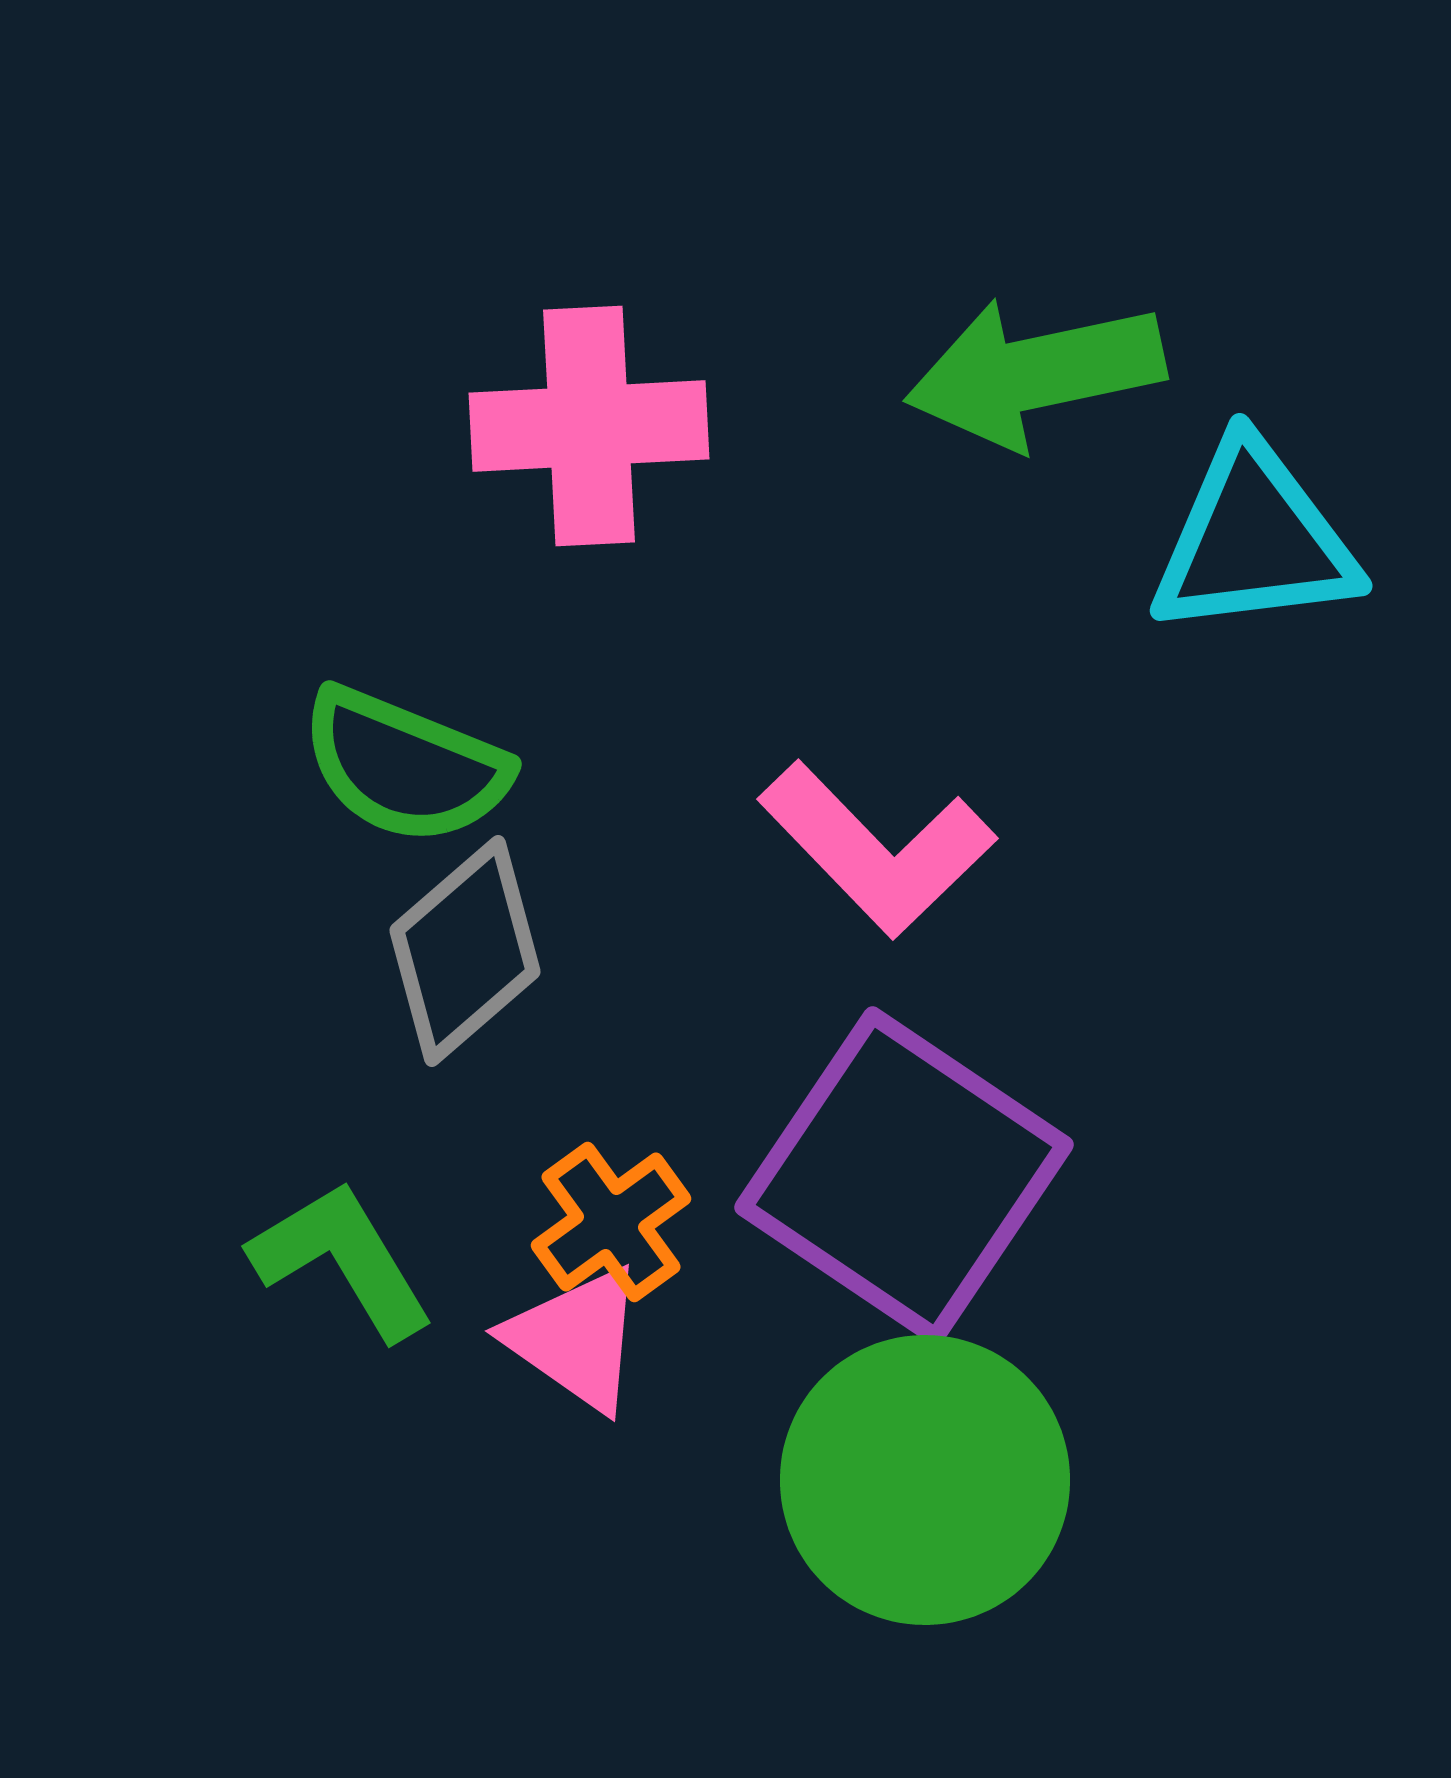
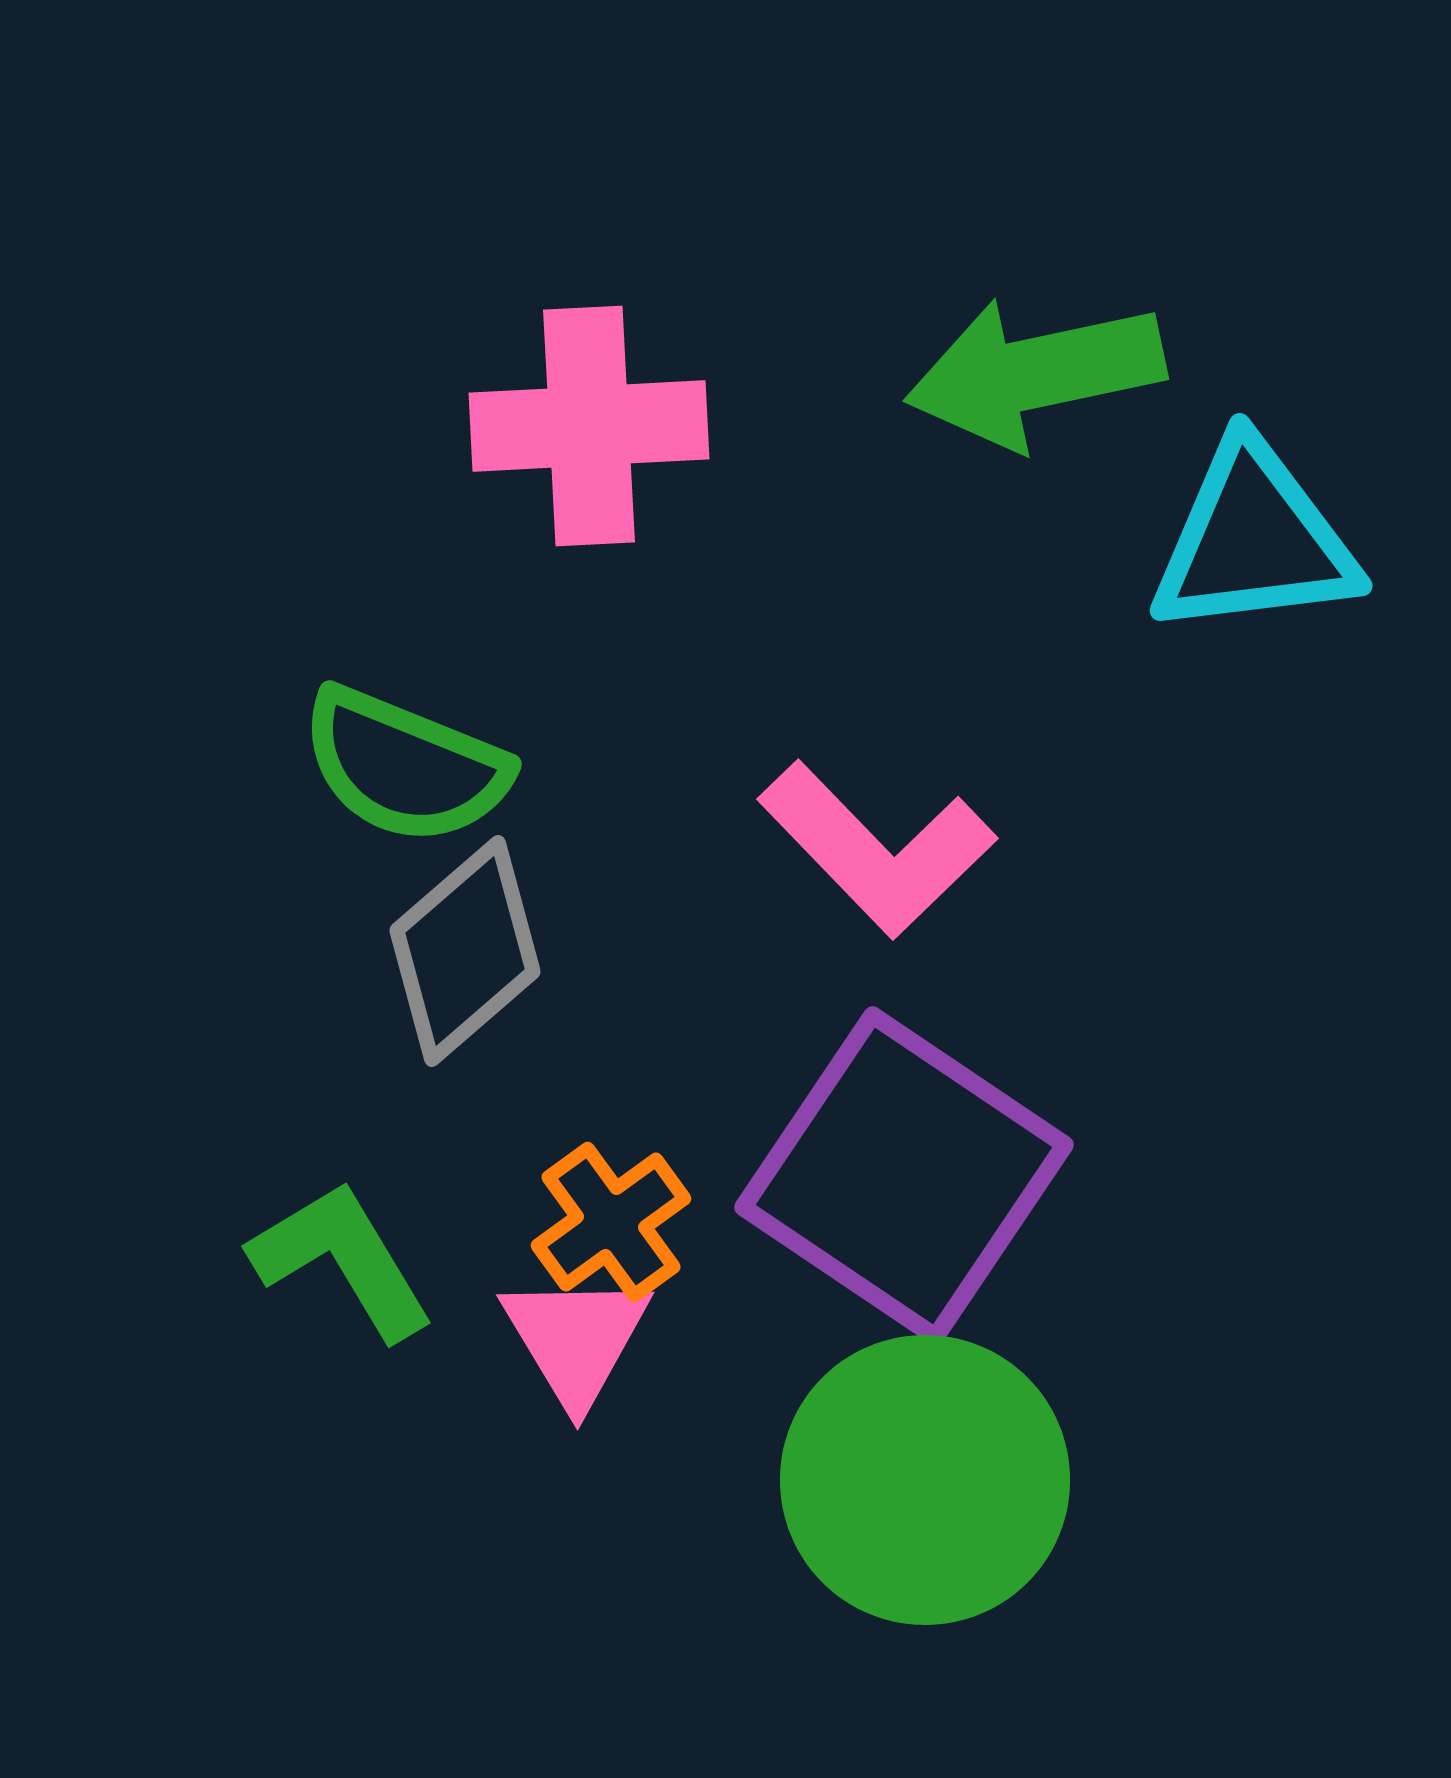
pink triangle: rotated 24 degrees clockwise
